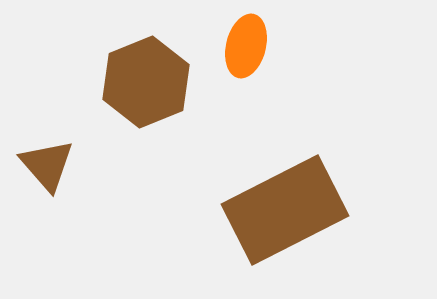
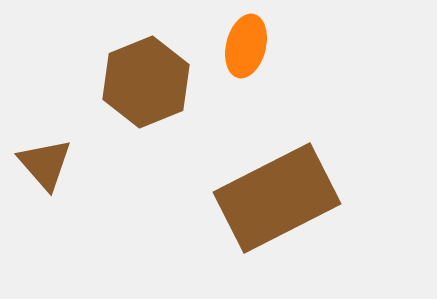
brown triangle: moved 2 px left, 1 px up
brown rectangle: moved 8 px left, 12 px up
